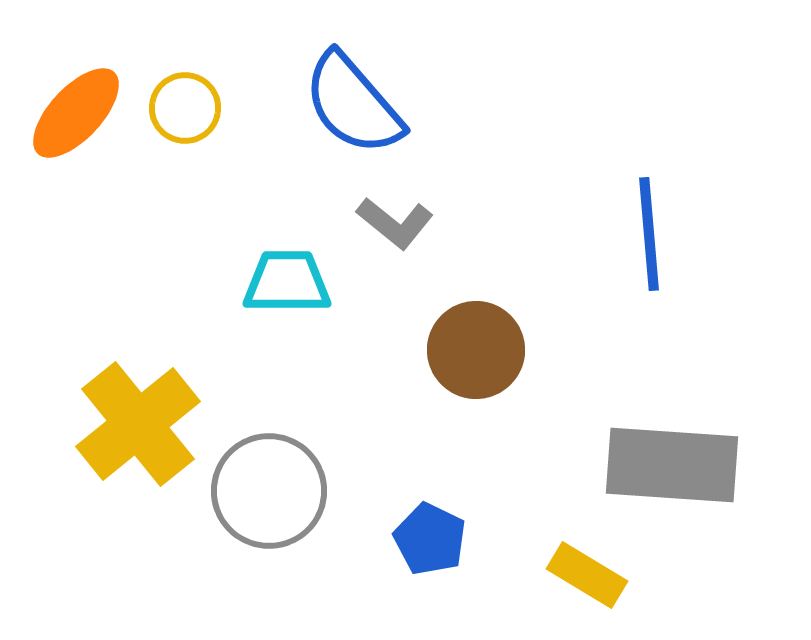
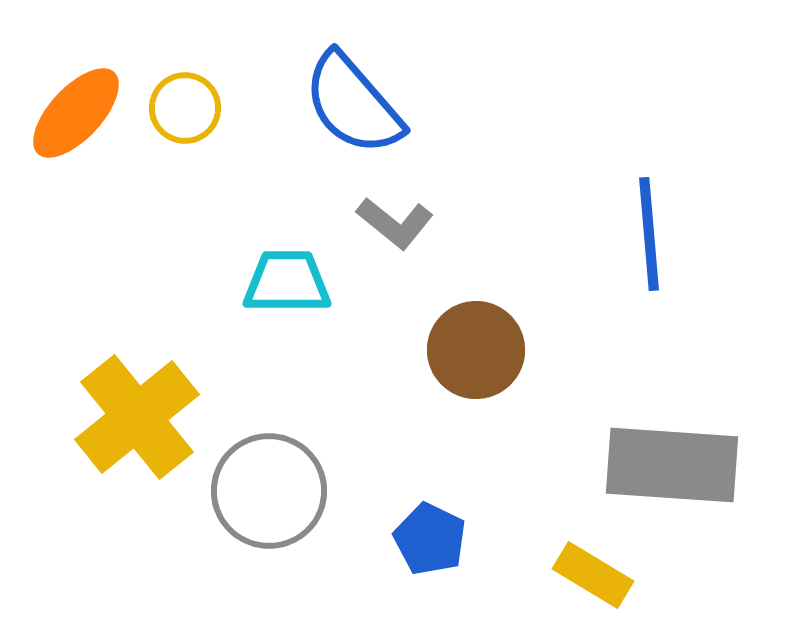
yellow cross: moved 1 px left, 7 px up
yellow rectangle: moved 6 px right
